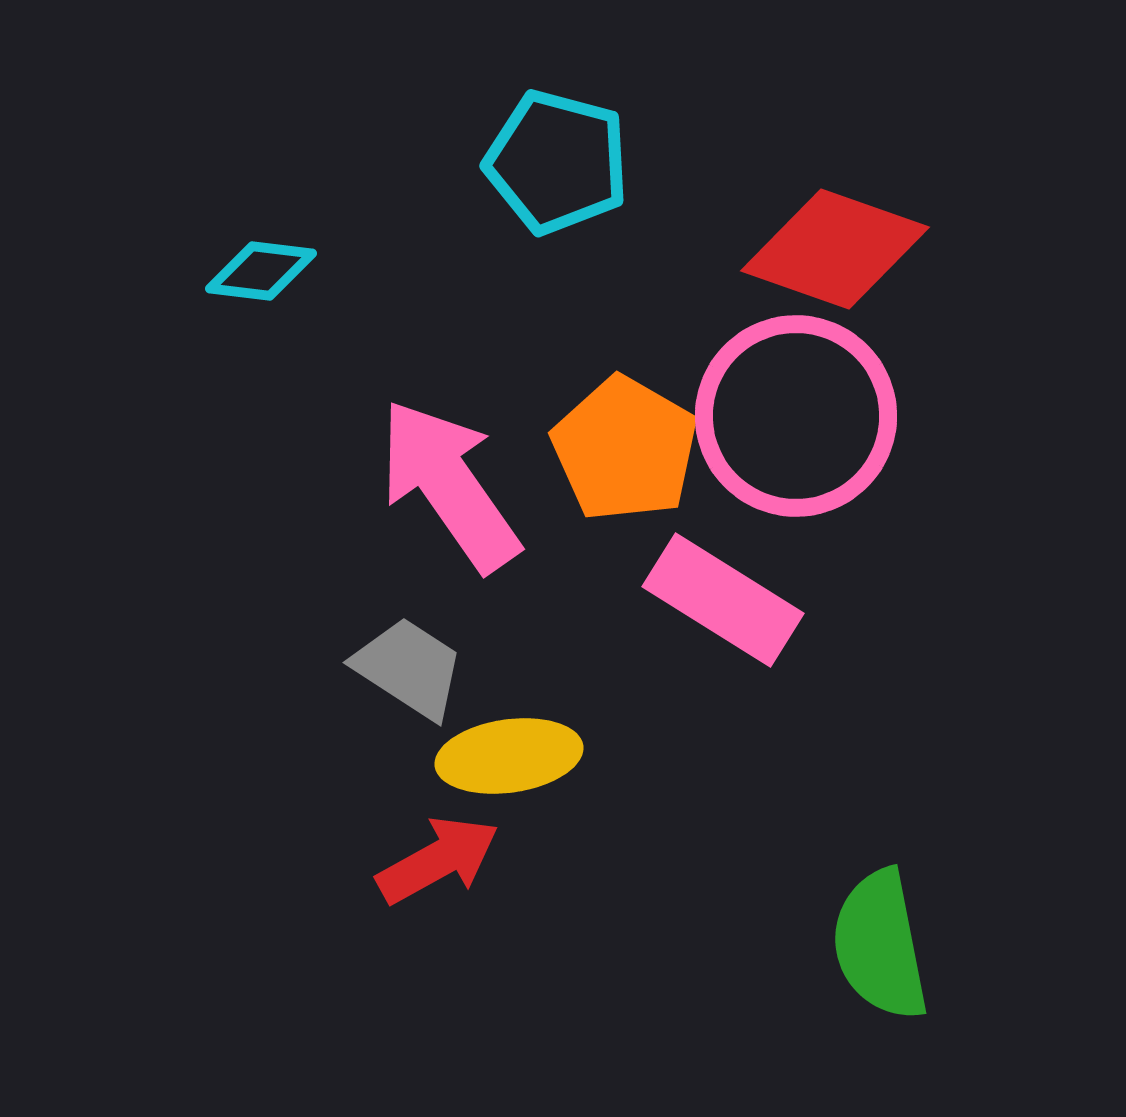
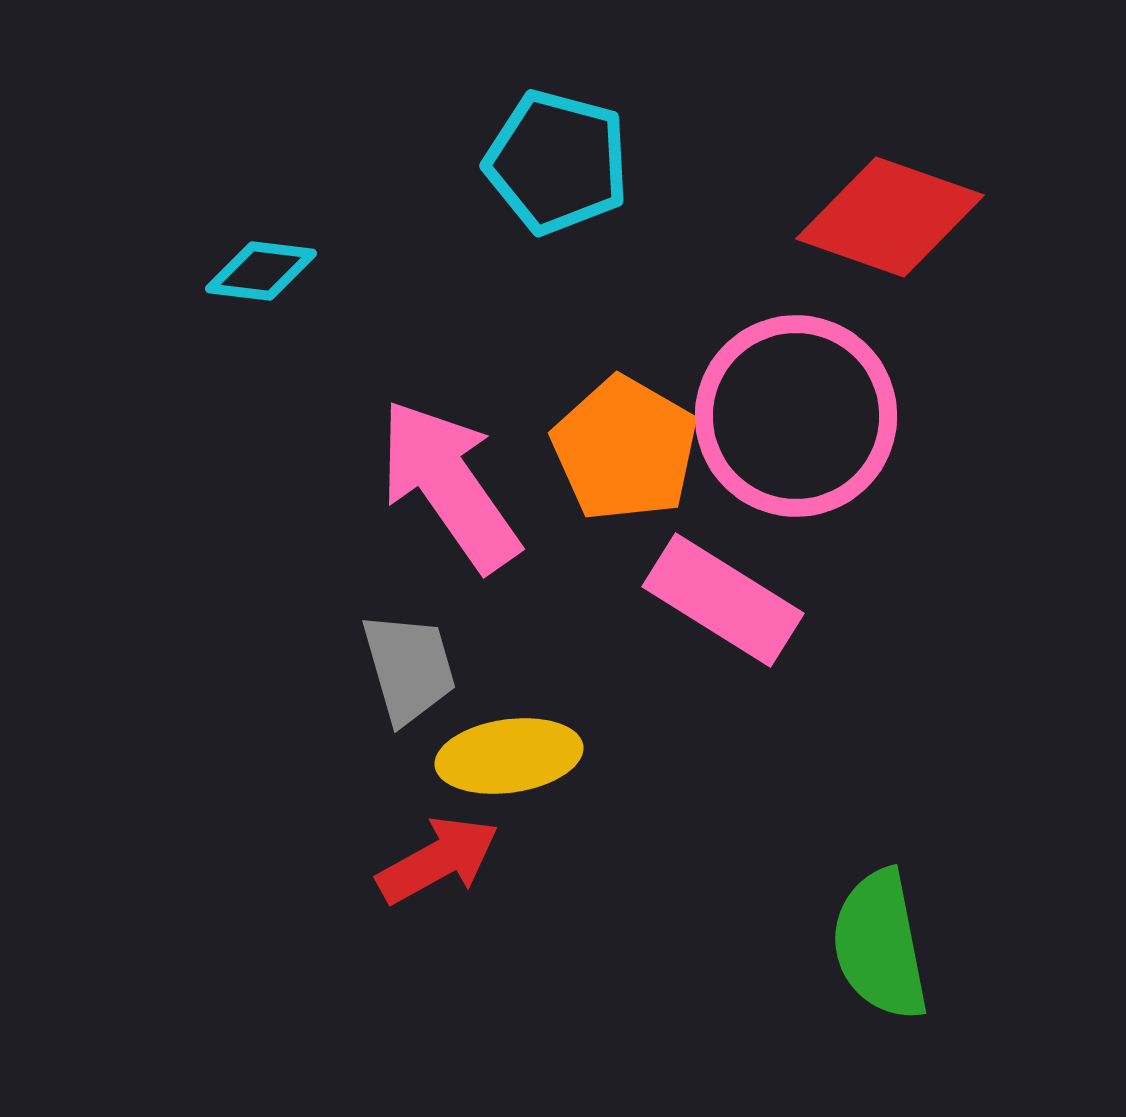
red diamond: moved 55 px right, 32 px up
gray trapezoid: rotated 41 degrees clockwise
